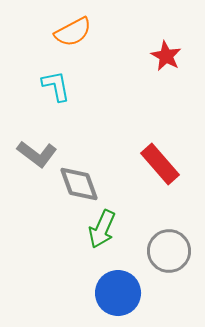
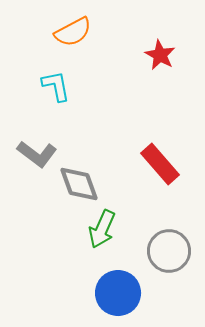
red star: moved 6 px left, 1 px up
